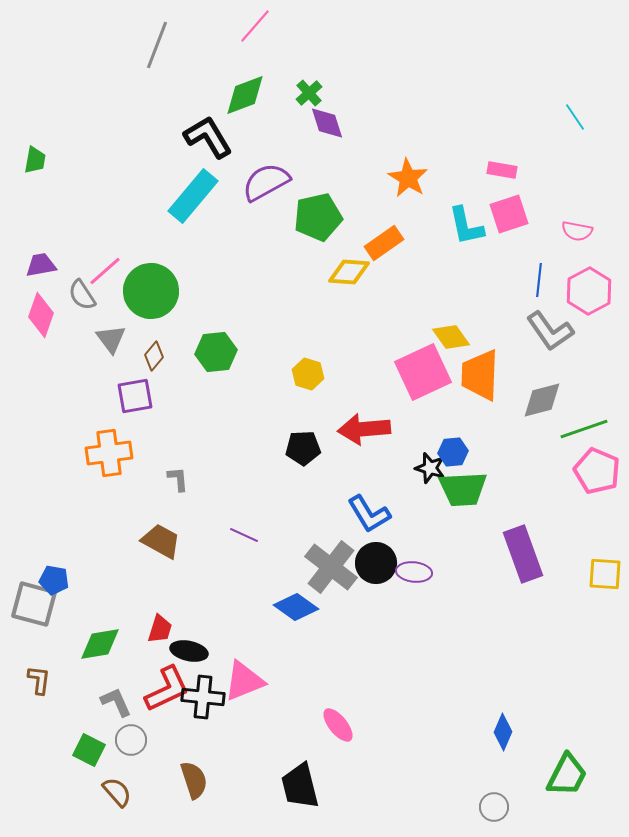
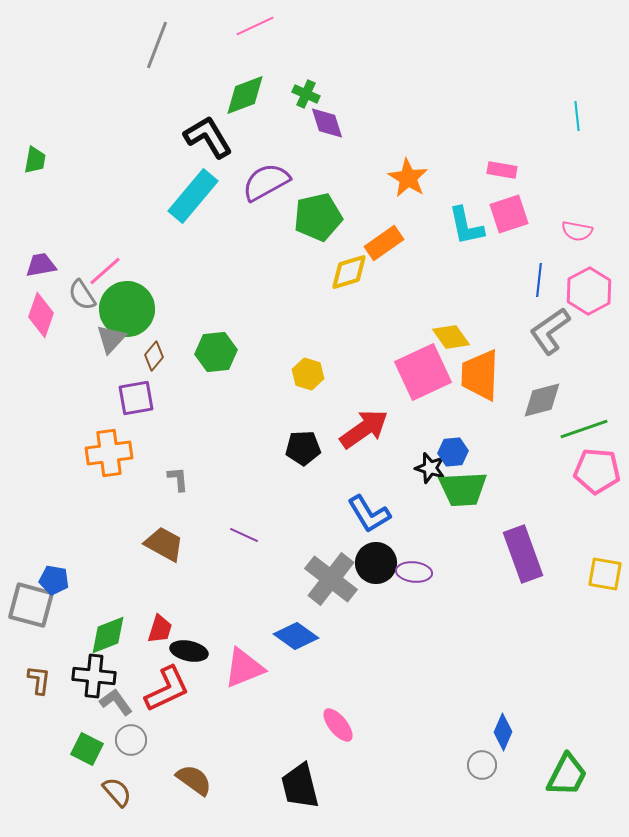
pink line at (255, 26): rotated 24 degrees clockwise
green cross at (309, 93): moved 3 px left, 1 px down; rotated 24 degrees counterclockwise
cyan line at (575, 117): moved 2 px right, 1 px up; rotated 28 degrees clockwise
yellow diamond at (349, 272): rotated 21 degrees counterclockwise
green circle at (151, 291): moved 24 px left, 18 px down
gray L-shape at (550, 331): rotated 90 degrees clockwise
gray triangle at (111, 339): rotated 20 degrees clockwise
purple square at (135, 396): moved 1 px right, 2 px down
red arrow at (364, 429): rotated 150 degrees clockwise
pink pentagon at (597, 471): rotated 18 degrees counterclockwise
brown trapezoid at (161, 541): moved 3 px right, 3 px down
gray cross at (331, 567): moved 12 px down
yellow square at (605, 574): rotated 6 degrees clockwise
gray square at (34, 604): moved 3 px left, 1 px down
blue diamond at (296, 607): moved 29 px down
green diamond at (100, 644): moved 8 px right, 9 px up; rotated 12 degrees counterclockwise
pink triangle at (244, 681): moved 13 px up
black cross at (203, 697): moved 109 px left, 21 px up
gray L-shape at (116, 702): rotated 12 degrees counterclockwise
green square at (89, 750): moved 2 px left, 1 px up
brown semicircle at (194, 780): rotated 36 degrees counterclockwise
gray circle at (494, 807): moved 12 px left, 42 px up
